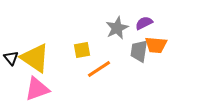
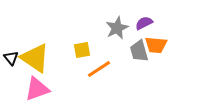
gray trapezoid: rotated 25 degrees counterclockwise
